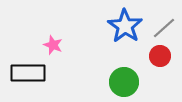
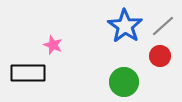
gray line: moved 1 px left, 2 px up
